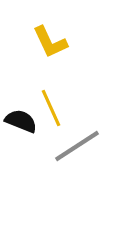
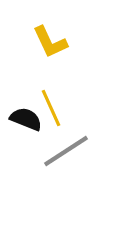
black semicircle: moved 5 px right, 2 px up
gray line: moved 11 px left, 5 px down
